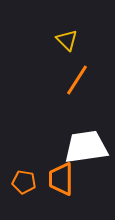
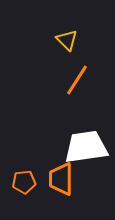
orange pentagon: rotated 15 degrees counterclockwise
